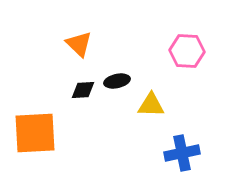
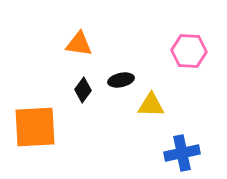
orange triangle: rotated 36 degrees counterclockwise
pink hexagon: moved 2 px right
black ellipse: moved 4 px right, 1 px up
black diamond: rotated 50 degrees counterclockwise
orange square: moved 6 px up
